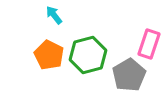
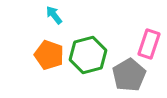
orange pentagon: rotated 8 degrees counterclockwise
